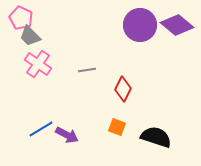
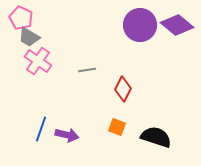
gray trapezoid: moved 1 px left, 1 px down; rotated 15 degrees counterclockwise
pink cross: moved 3 px up
blue line: rotated 40 degrees counterclockwise
purple arrow: rotated 15 degrees counterclockwise
